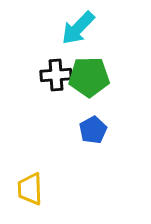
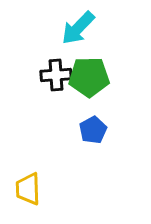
yellow trapezoid: moved 2 px left
